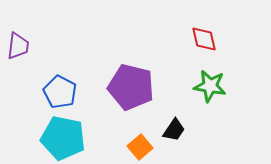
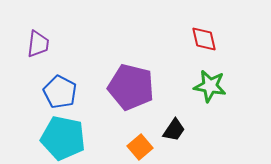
purple trapezoid: moved 20 px right, 2 px up
